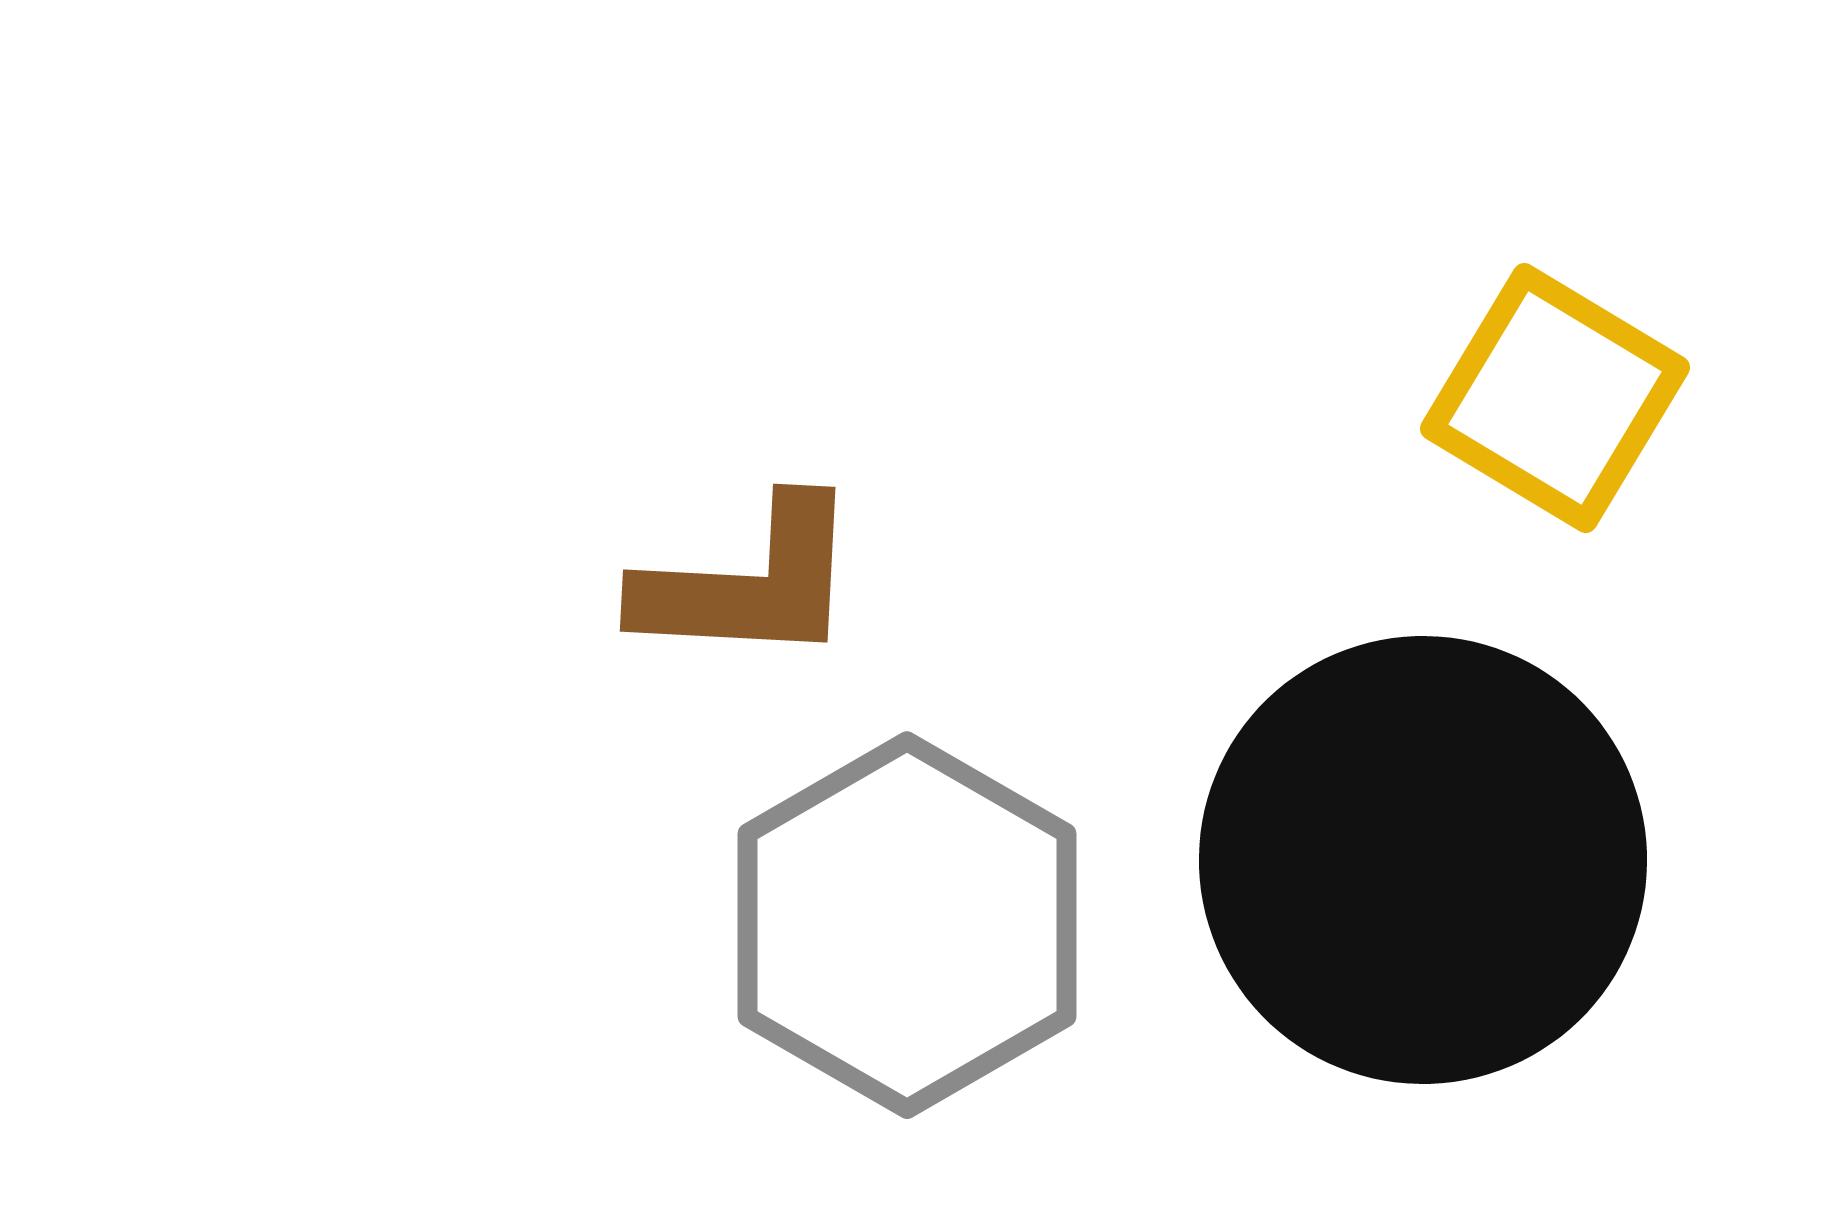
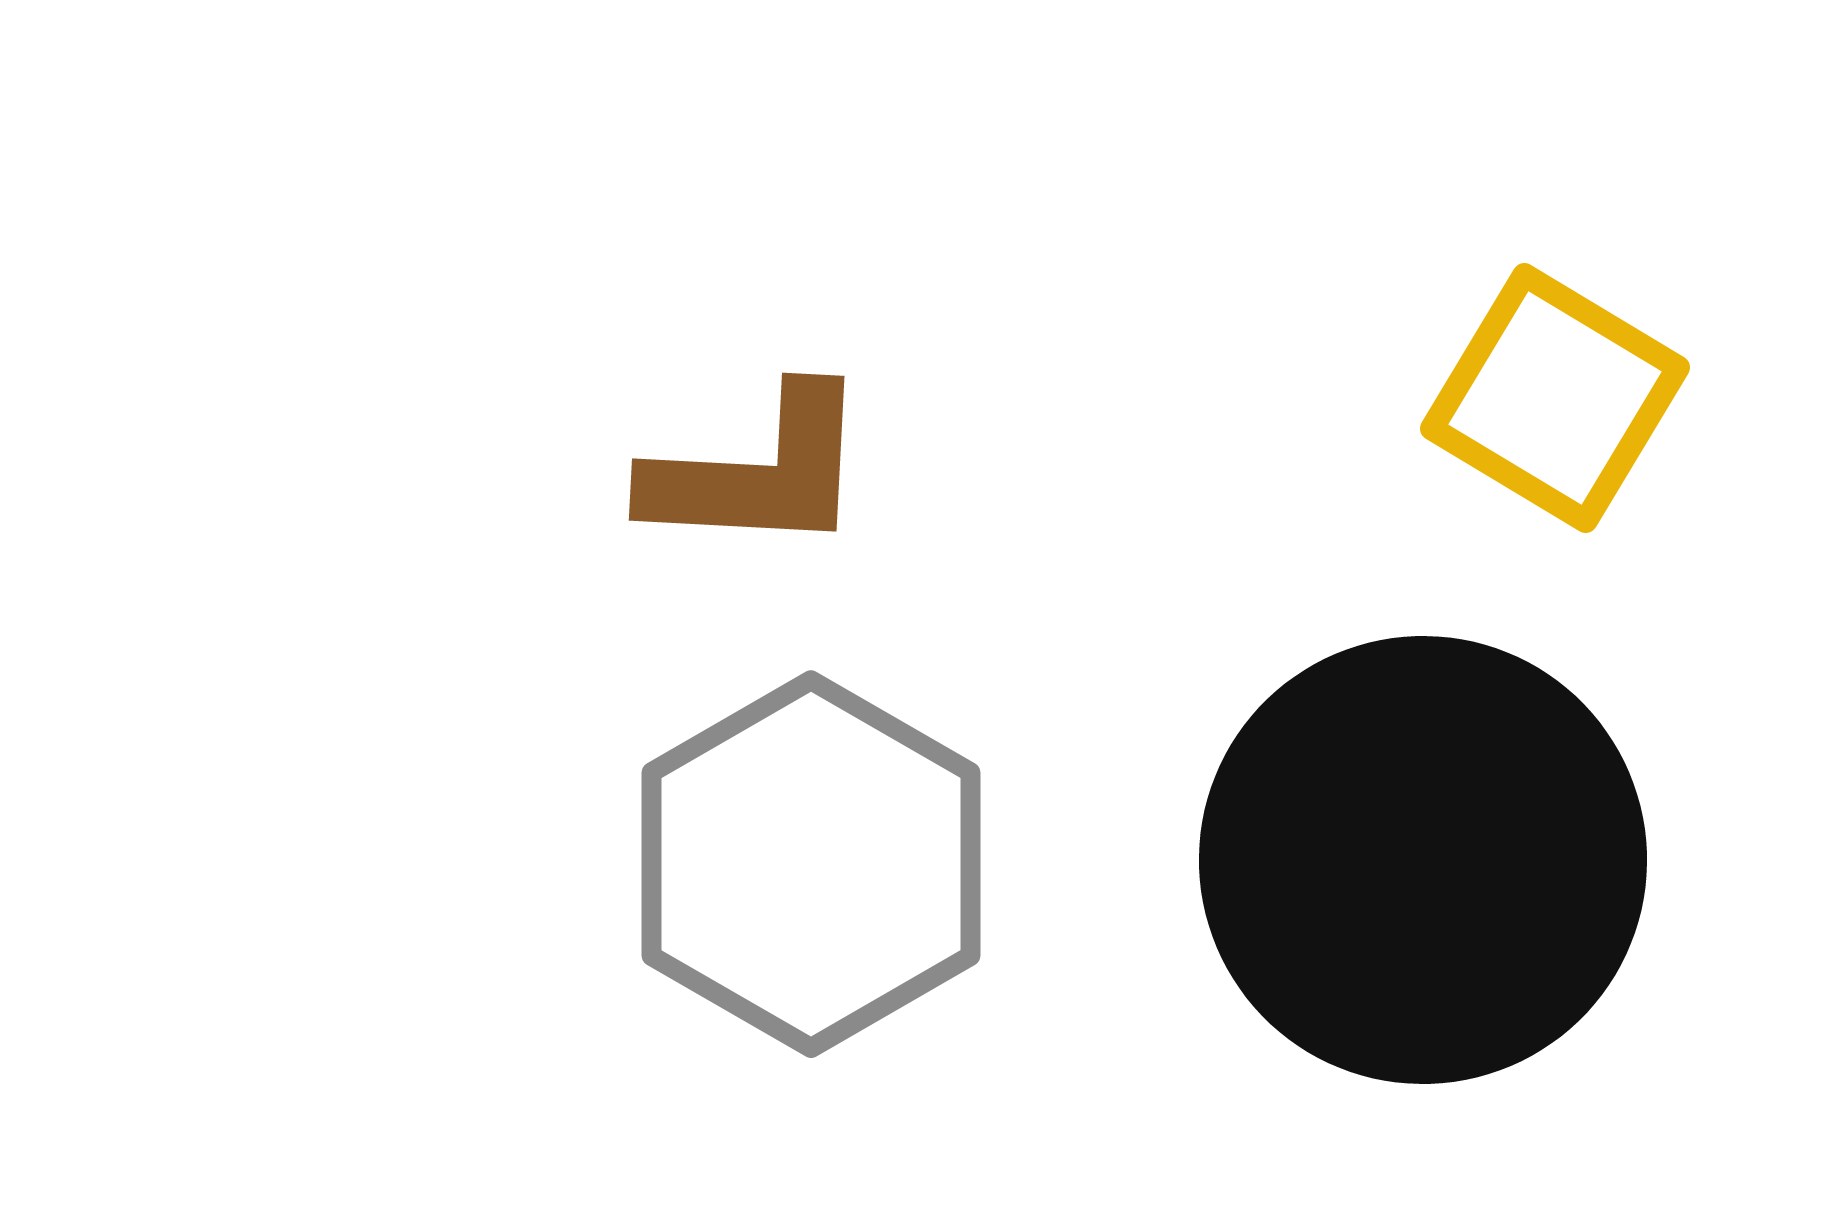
brown L-shape: moved 9 px right, 111 px up
gray hexagon: moved 96 px left, 61 px up
